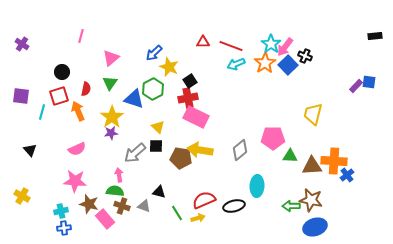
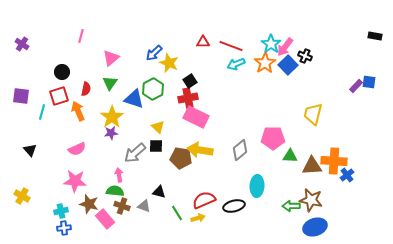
black rectangle at (375, 36): rotated 16 degrees clockwise
yellow star at (169, 67): moved 4 px up
